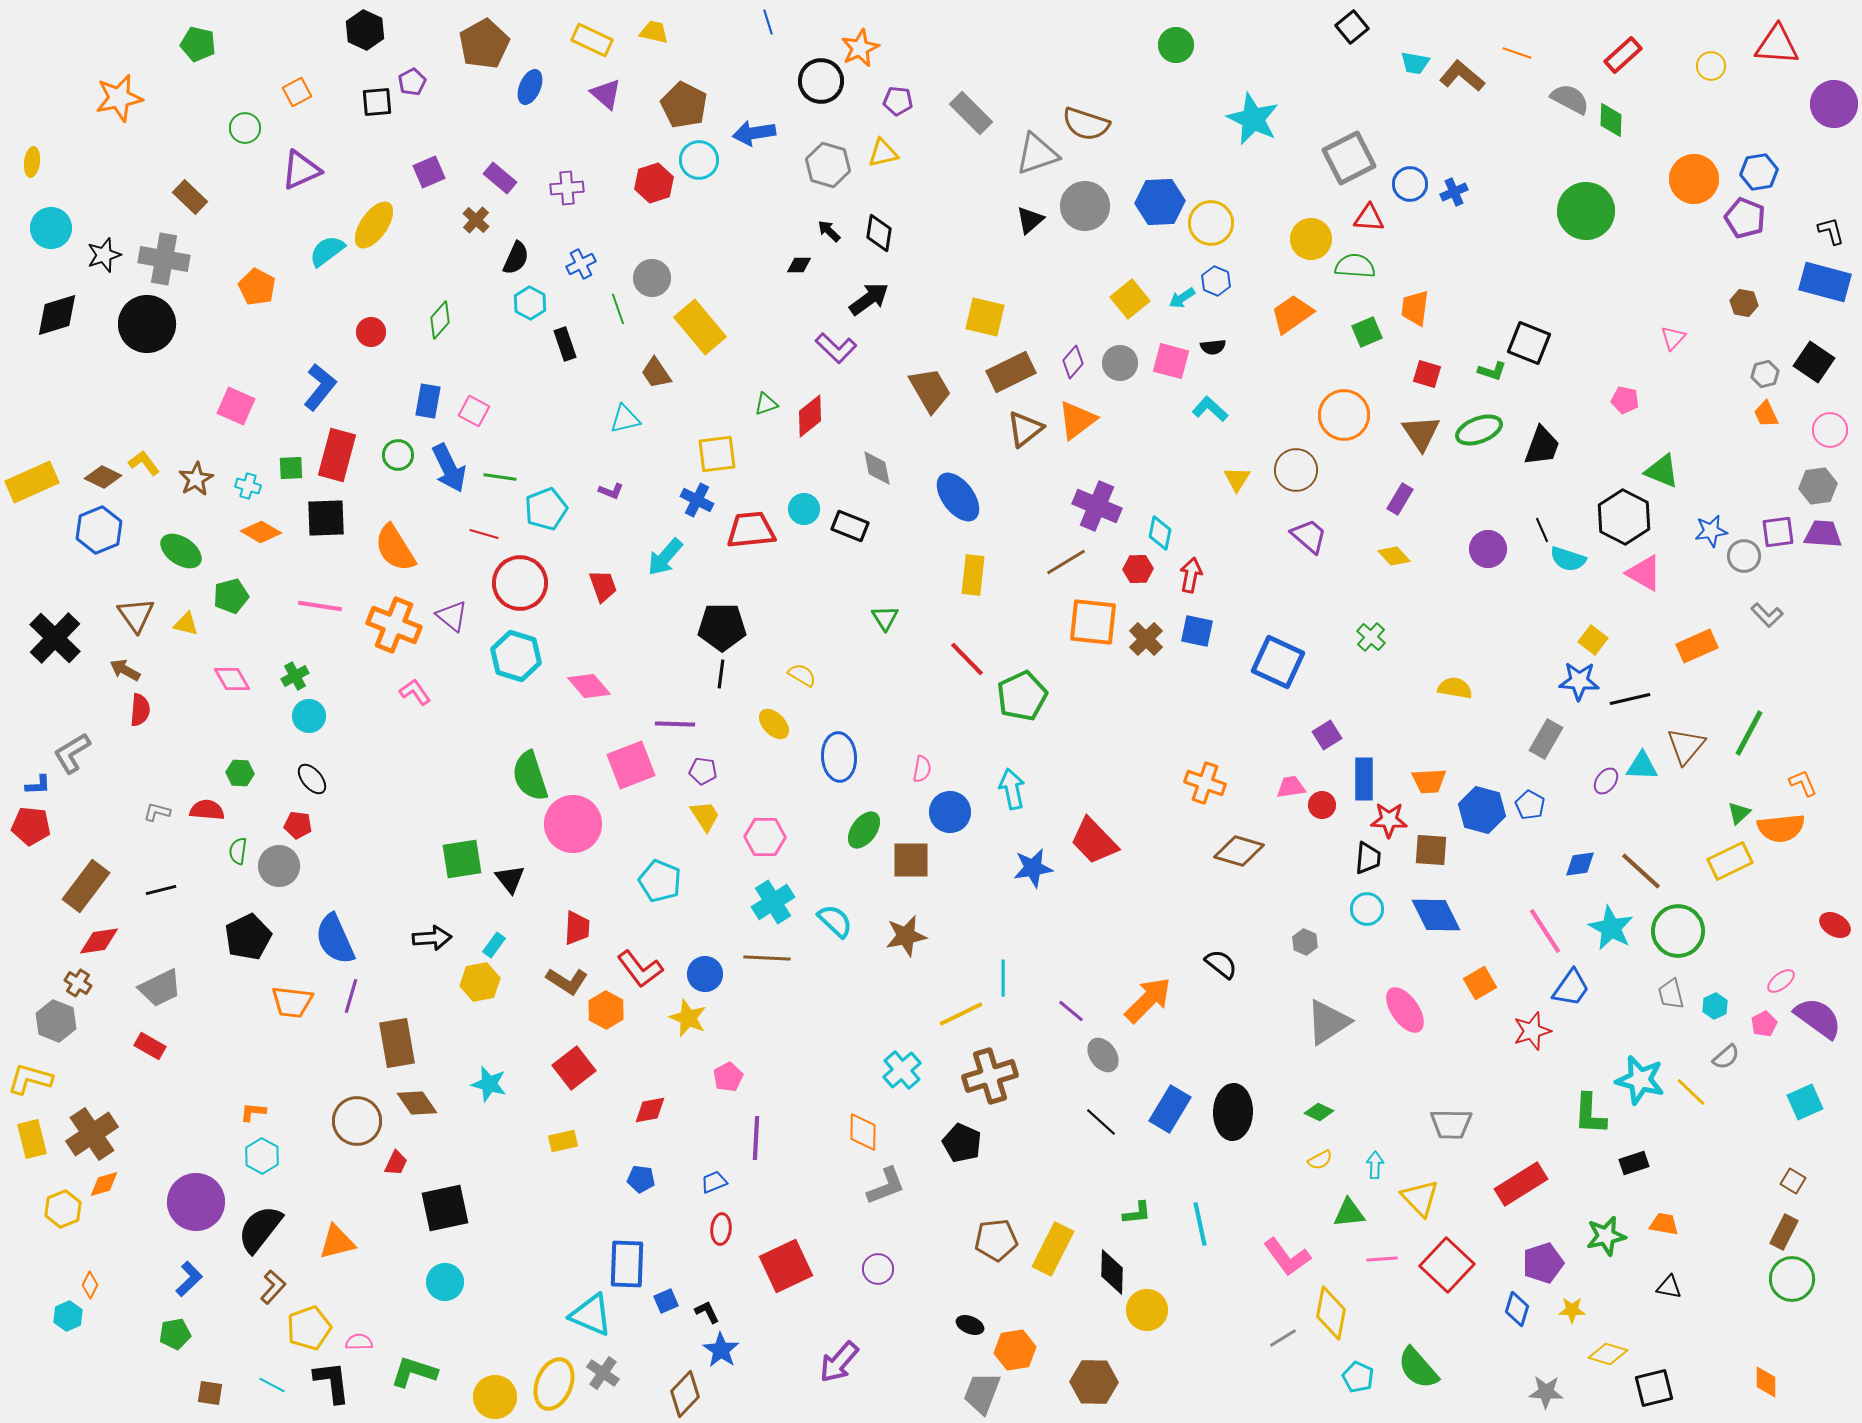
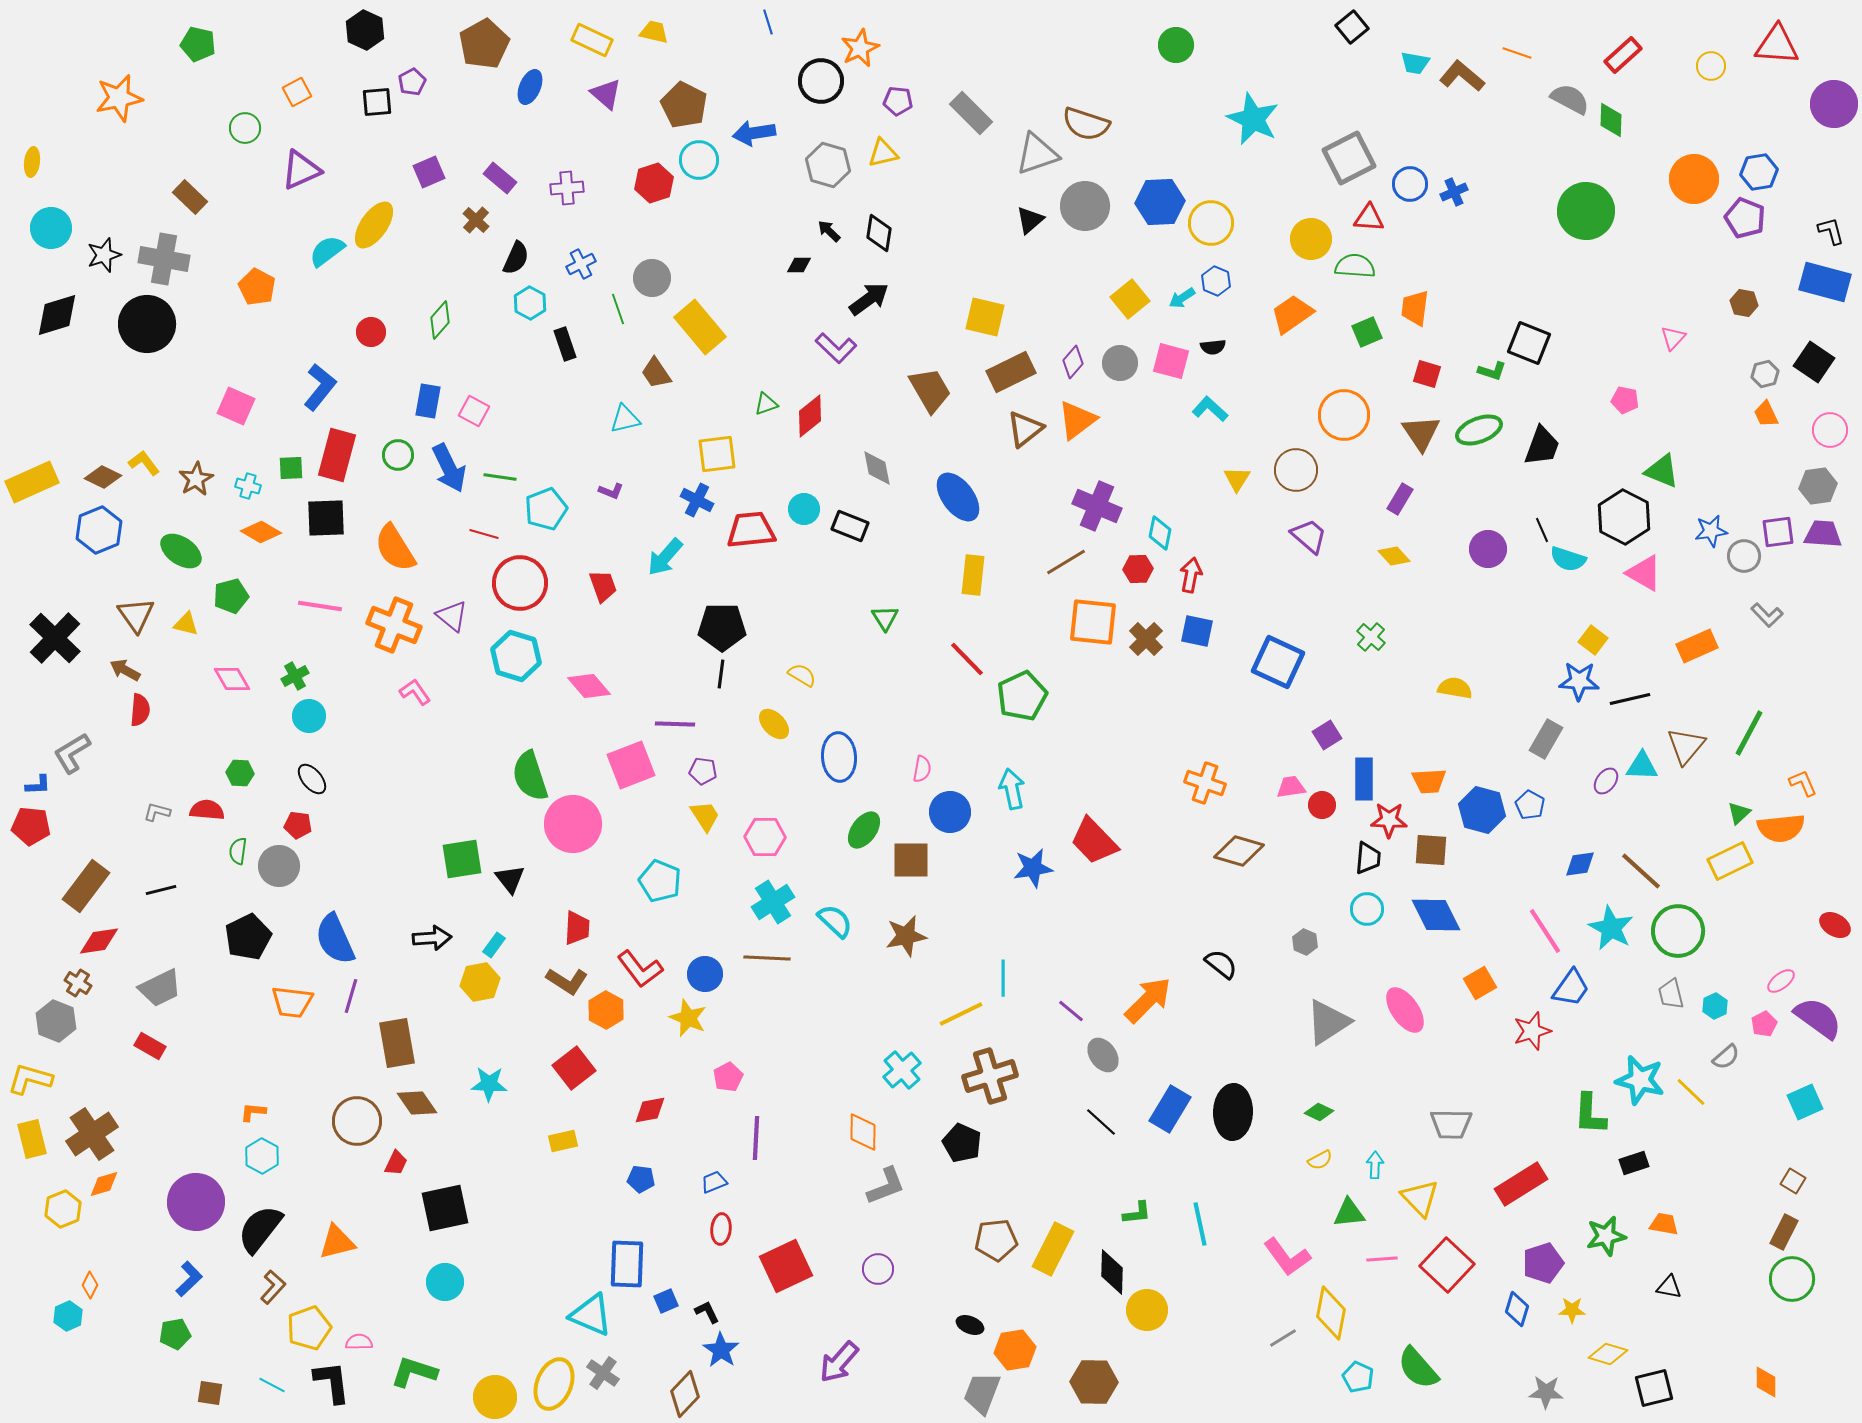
cyan star at (489, 1084): rotated 12 degrees counterclockwise
